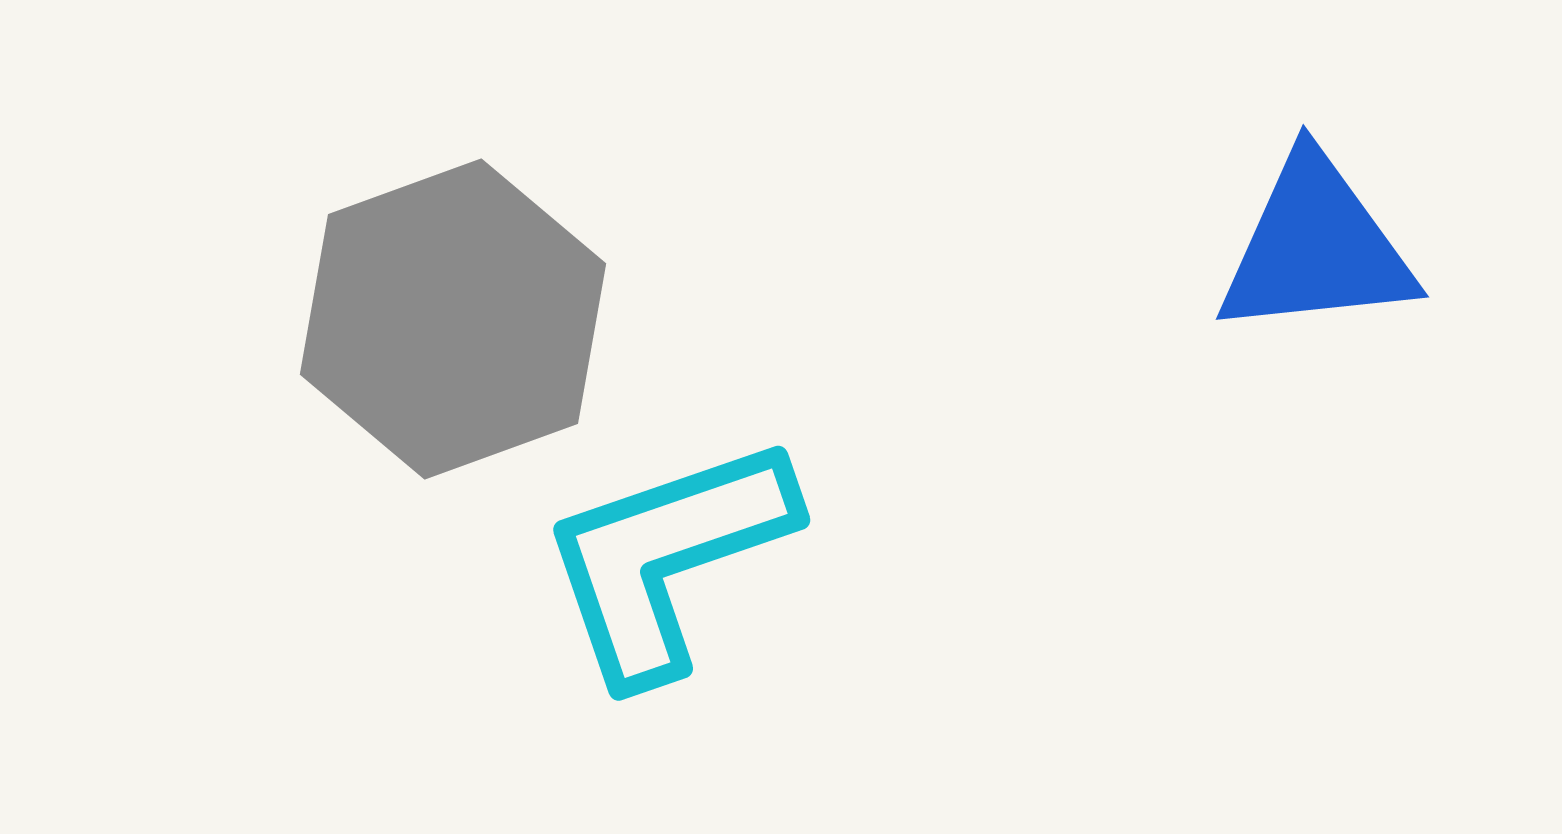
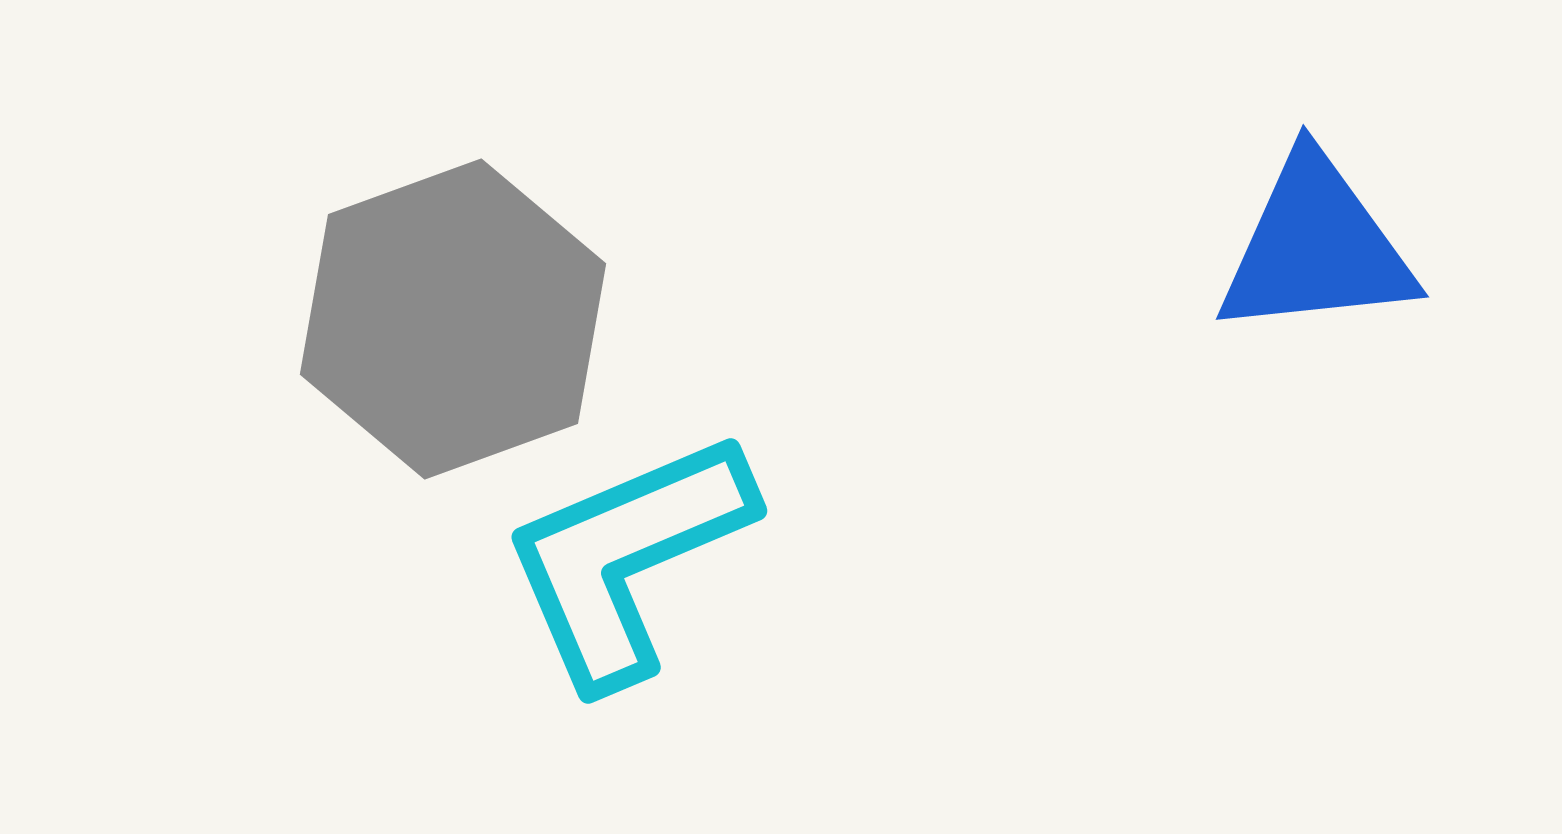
cyan L-shape: moved 40 px left; rotated 4 degrees counterclockwise
